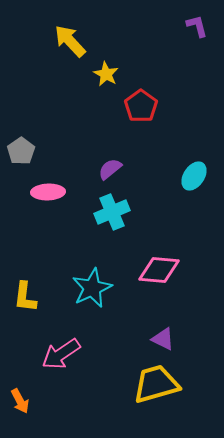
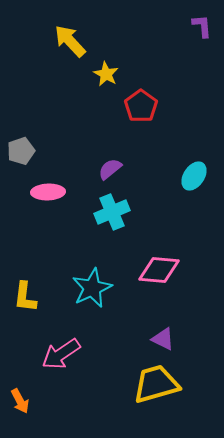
purple L-shape: moved 5 px right; rotated 10 degrees clockwise
gray pentagon: rotated 16 degrees clockwise
